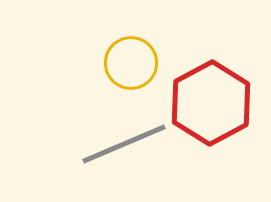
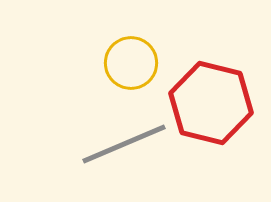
red hexagon: rotated 18 degrees counterclockwise
